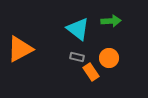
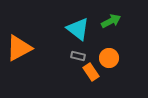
green arrow: rotated 24 degrees counterclockwise
orange triangle: moved 1 px left, 1 px up
gray rectangle: moved 1 px right, 1 px up
